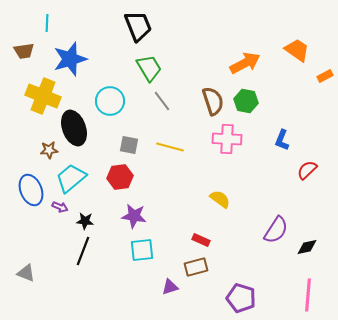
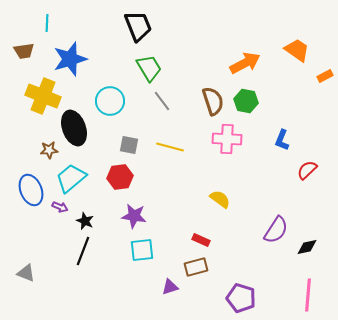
black star: rotated 18 degrees clockwise
